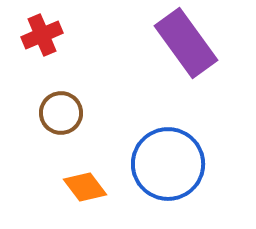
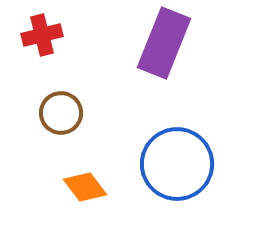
red cross: rotated 9 degrees clockwise
purple rectangle: moved 22 px left; rotated 58 degrees clockwise
blue circle: moved 9 px right
